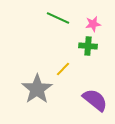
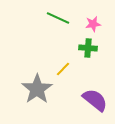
green cross: moved 2 px down
